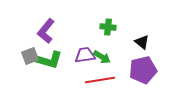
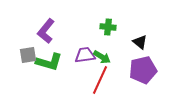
black triangle: moved 2 px left
gray square: moved 2 px left, 1 px up; rotated 12 degrees clockwise
green L-shape: moved 2 px down
red line: rotated 56 degrees counterclockwise
